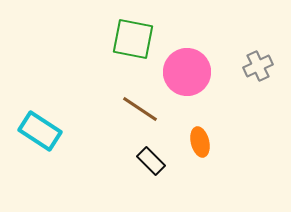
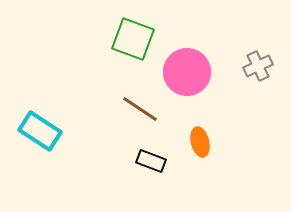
green square: rotated 9 degrees clockwise
black rectangle: rotated 24 degrees counterclockwise
